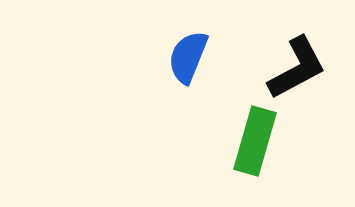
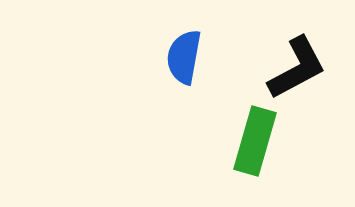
blue semicircle: moved 4 px left; rotated 12 degrees counterclockwise
